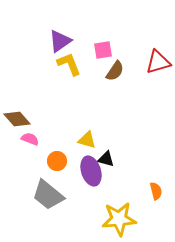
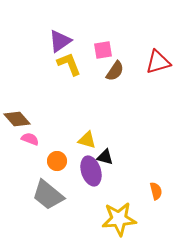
black triangle: moved 1 px left, 2 px up
